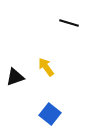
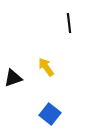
black line: rotated 66 degrees clockwise
black triangle: moved 2 px left, 1 px down
